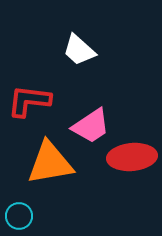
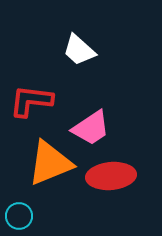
red L-shape: moved 2 px right
pink trapezoid: moved 2 px down
red ellipse: moved 21 px left, 19 px down
orange triangle: rotated 12 degrees counterclockwise
